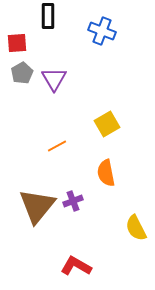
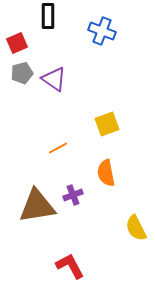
red square: rotated 20 degrees counterclockwise
gray pentagon: rotated 15 degrees clockwise
purple triangle: rotated 24 degrees counterclockwise
yellow square: rotated 10 degrees clockwise
orange line: moved 1 px right, 2 px down
purple cross: moved 6 px up
brown triangle: rotated 42 degrees clockwise
red L-shape: moved 6 px left; rotated 32 degrees clockwise
